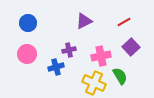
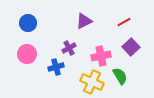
purple cross: moved 2 px up; rotated 16 degrees counterclockwise
yellow cross: moved 2 px left, 1 px up
